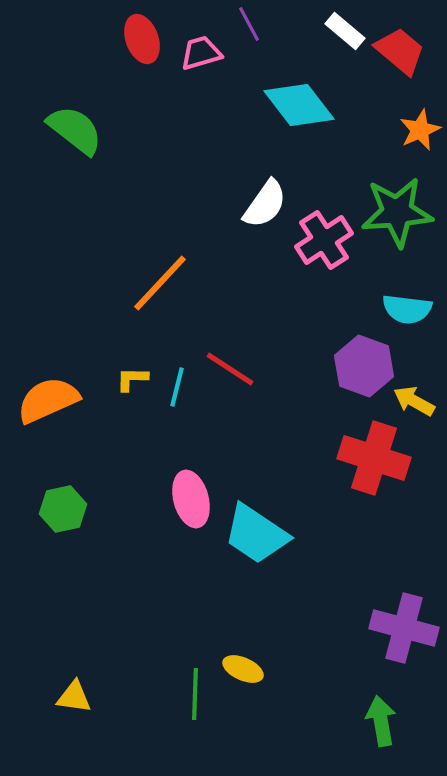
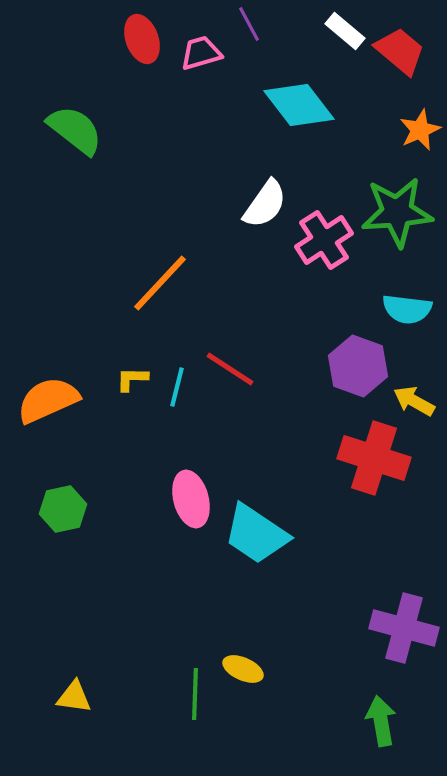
purple hexagon: moved 6 px left
